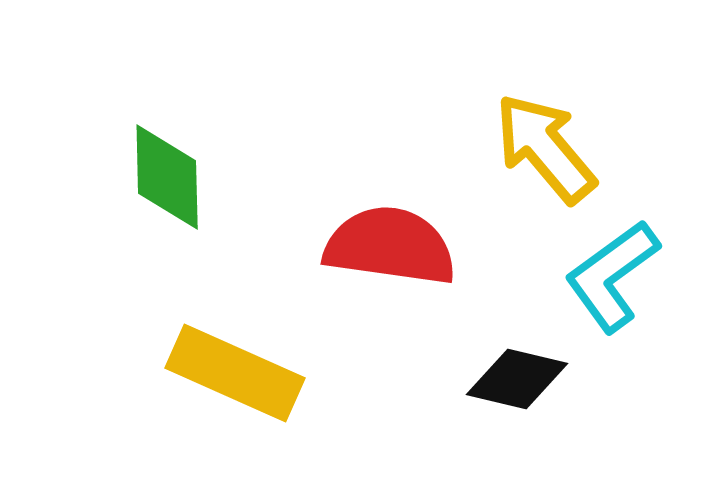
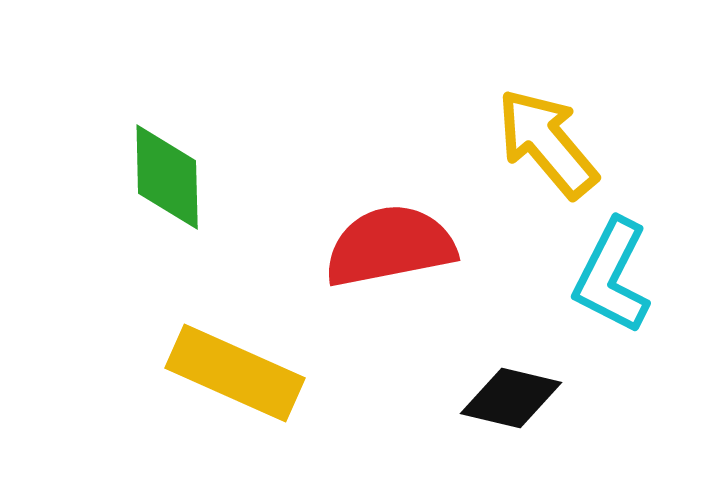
yellow arrow: moved 2 px right, 5 px up
red semicircle: rotated 19 degrees counterclockwise
cyan L-shape: rotated 27 degrees counterclockwise
black diamond: moved 6 px left, 19 px down
